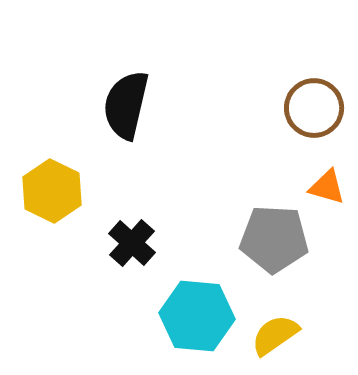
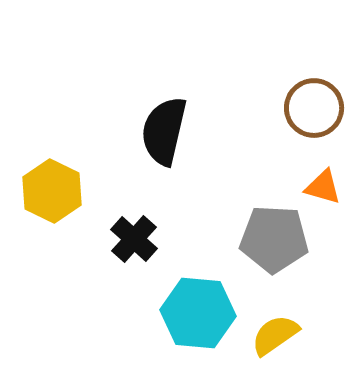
black semicircle: moved 38 px right, 26 px down
orange triangle: moved 4 px left
black cross: moved 2 px right, 4 px up
cyan hexagon: moved 1 px right, 3 px up
